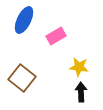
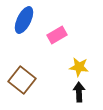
pink rectangle: moved 1 px right, 1 px up
brown square: moved 2 px down
black arrow: moved 2 px left
